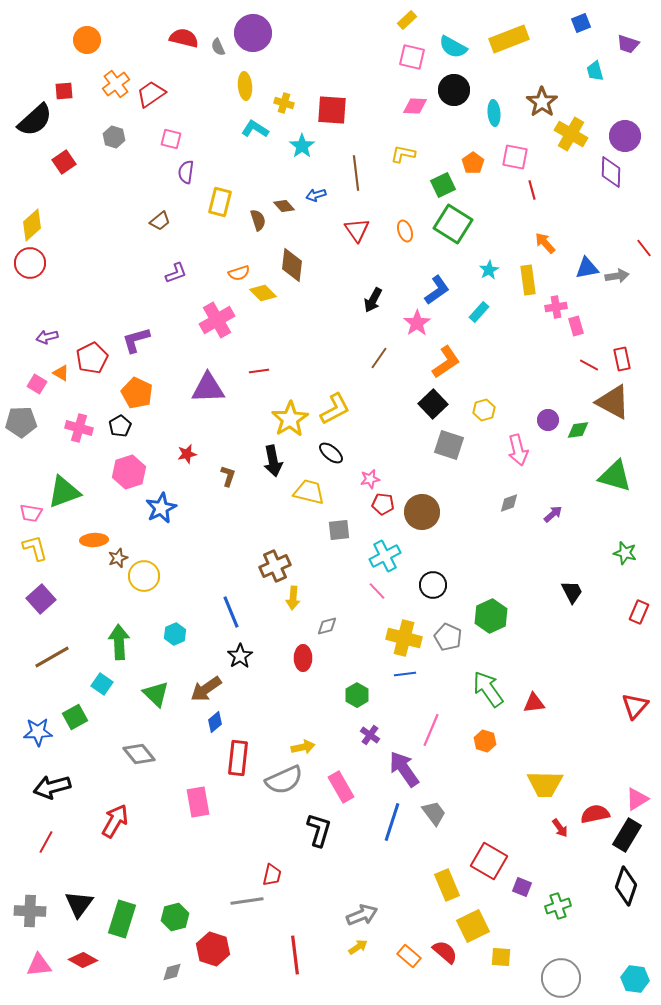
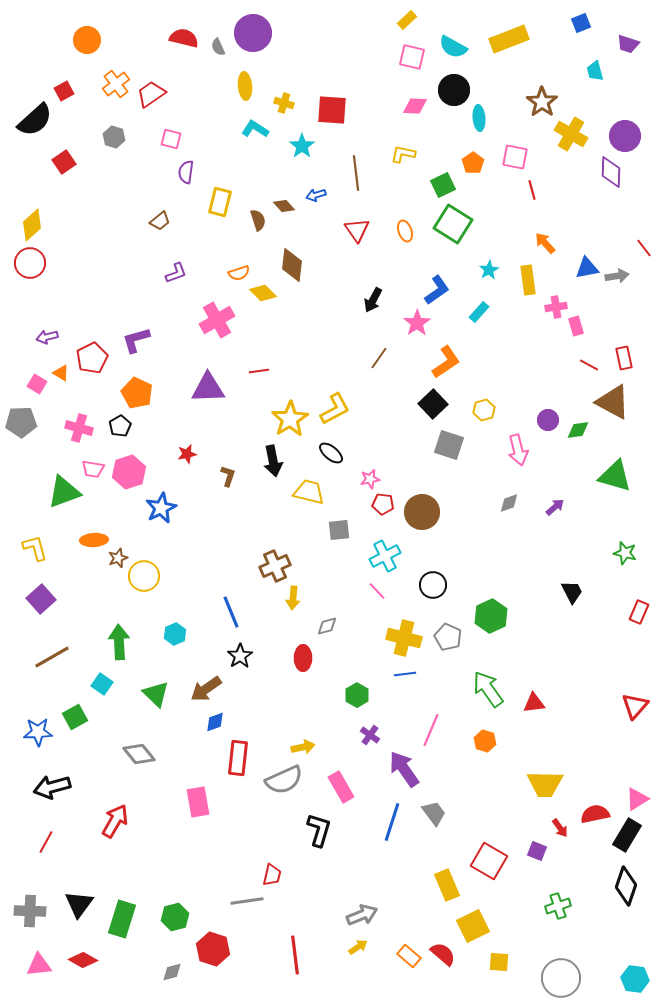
red square at (64, 91): rotated 24 degrees counterclockwise
cyan ellipse at (494, 113): moved 15 px left, 5 px down
red rectangle at (622, 359): moved 2 px right, 1 px up
pink trapezoid at (31, 513): moved 62 px right, 44 px up
purple arrow at (553, 514): moved 2 px right, 7 px up
blue diamond at (215, 722): rotated 20 degrees clockwise
purple square at (522, 887): moved 15 px right, 36 px up
red semicircle at (445, 952): moved 2 px left, 2 px down
yellow square at (501, 957): moved 2 px left, 5 px down
